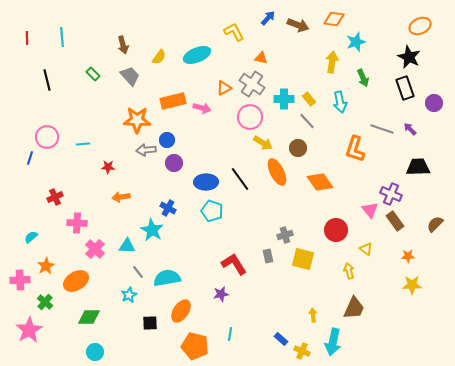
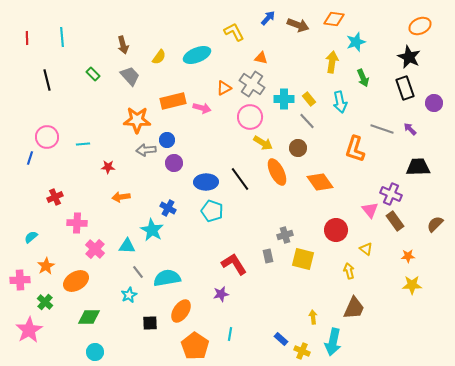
yellow arrow at (313, 315): moved 2 px down
orange pentagon at (195, 346): rotated 20 degrees clockwise
